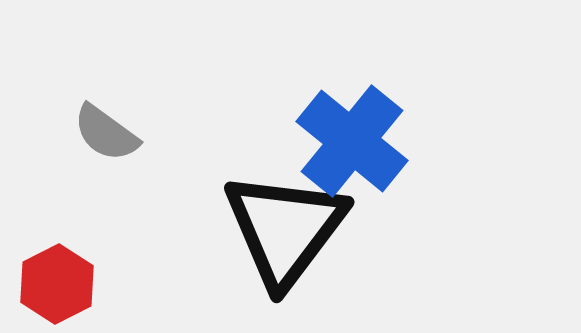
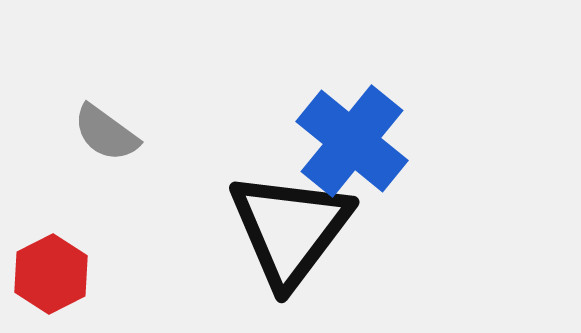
black triangle: moved 5 px right
red hexagon: moved 6 px left, 10 px up
